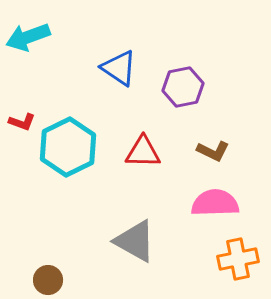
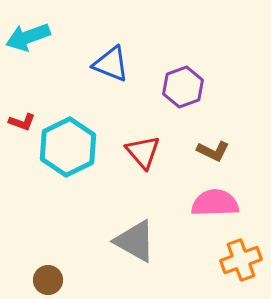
blue triangle: moved 8 px left, 4 px up; rotated 12 degrees counterclockwise
purple hexagon: rotated 9 degrees counterclockwise
red triangle: rotated 48 degrees clockwise
orange cross: moved 3 px right, 1 px down; rotated 9 degrees counterclockwise
